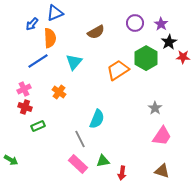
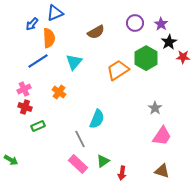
orange semicircle: moved 1 px left
green triangle: rotated 24 degrees counterclockwise
